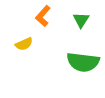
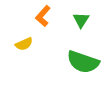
green semicircle: rotated 12 degrees clockwise
